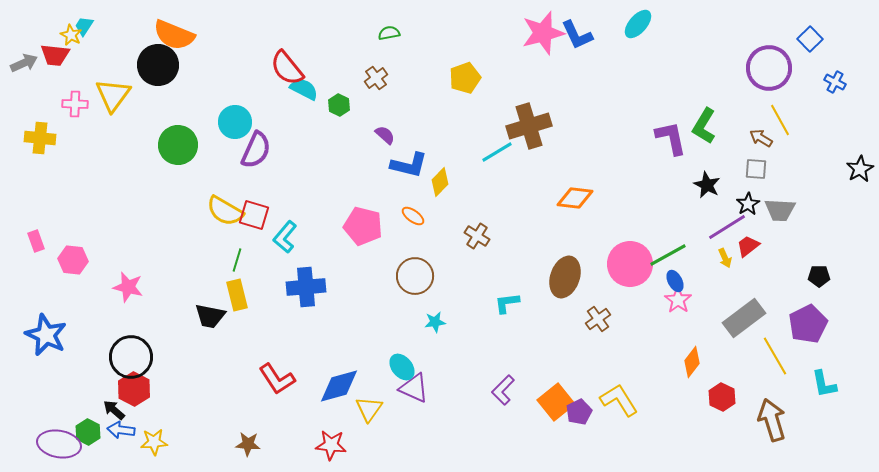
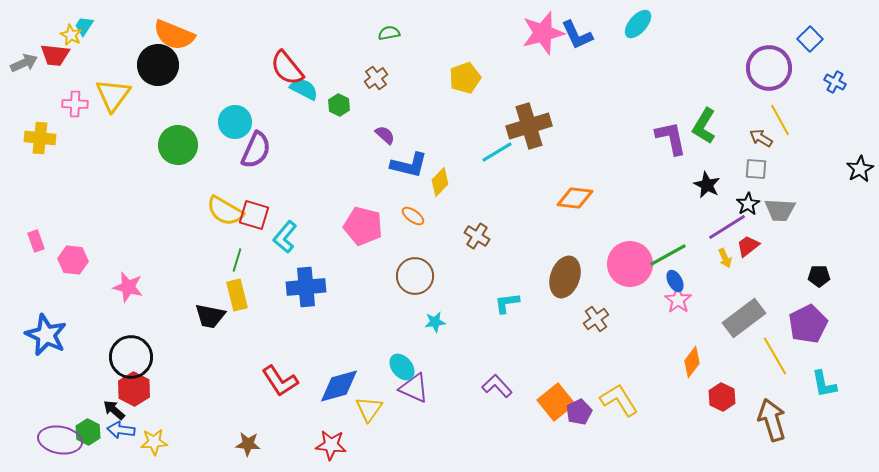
brown cross at (598, 319): moved 2 px left
red L-shape at (277, 379): moved 3 px right, 2 px down
purple L-shape at (503, 390): moved 6 px left, 4 px up; rotated 92 degrees clockwise
purple ellipse at (59, 444): moved 1 px right, 4 px up
